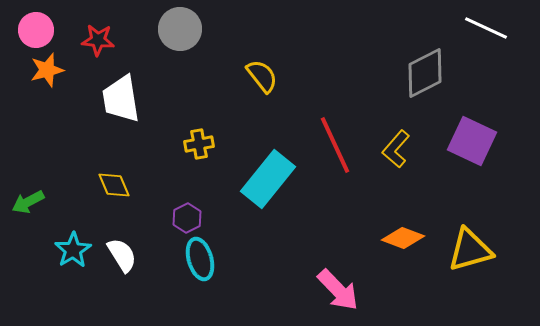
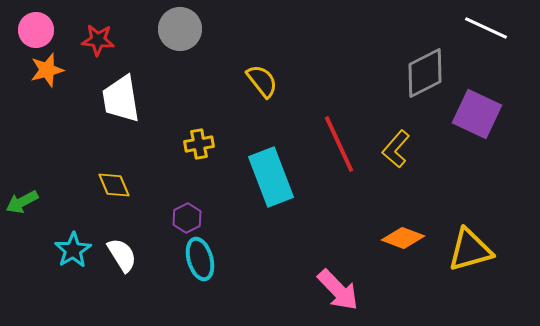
yellow semicircle: moved 5 px down
purple square: moved 5 px right, 27 px up
red line: moved 4 px right, 1 px up
cyan rectangle: moved 3 px right, 2 px up; rotated 60 degrees counterclockwise
green arrow: moved 6 px left
